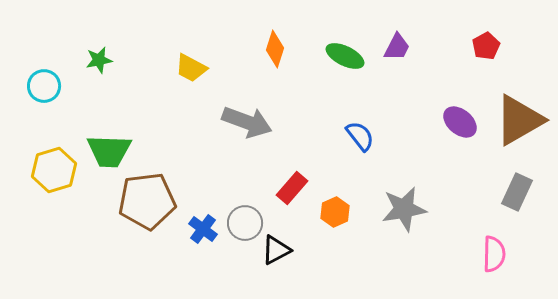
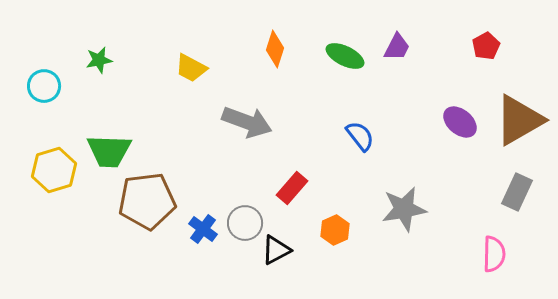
orange hexagon: moved 18 px down
